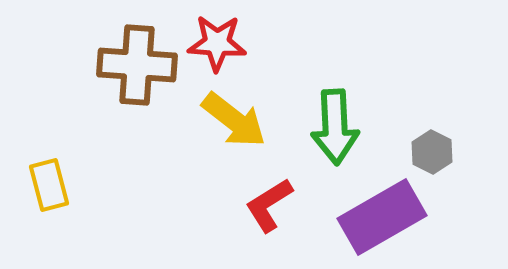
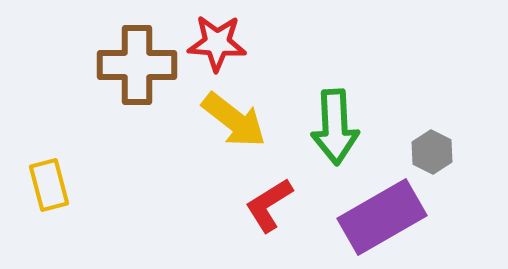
brown cross: rotated 4 degrees counterclockwise
